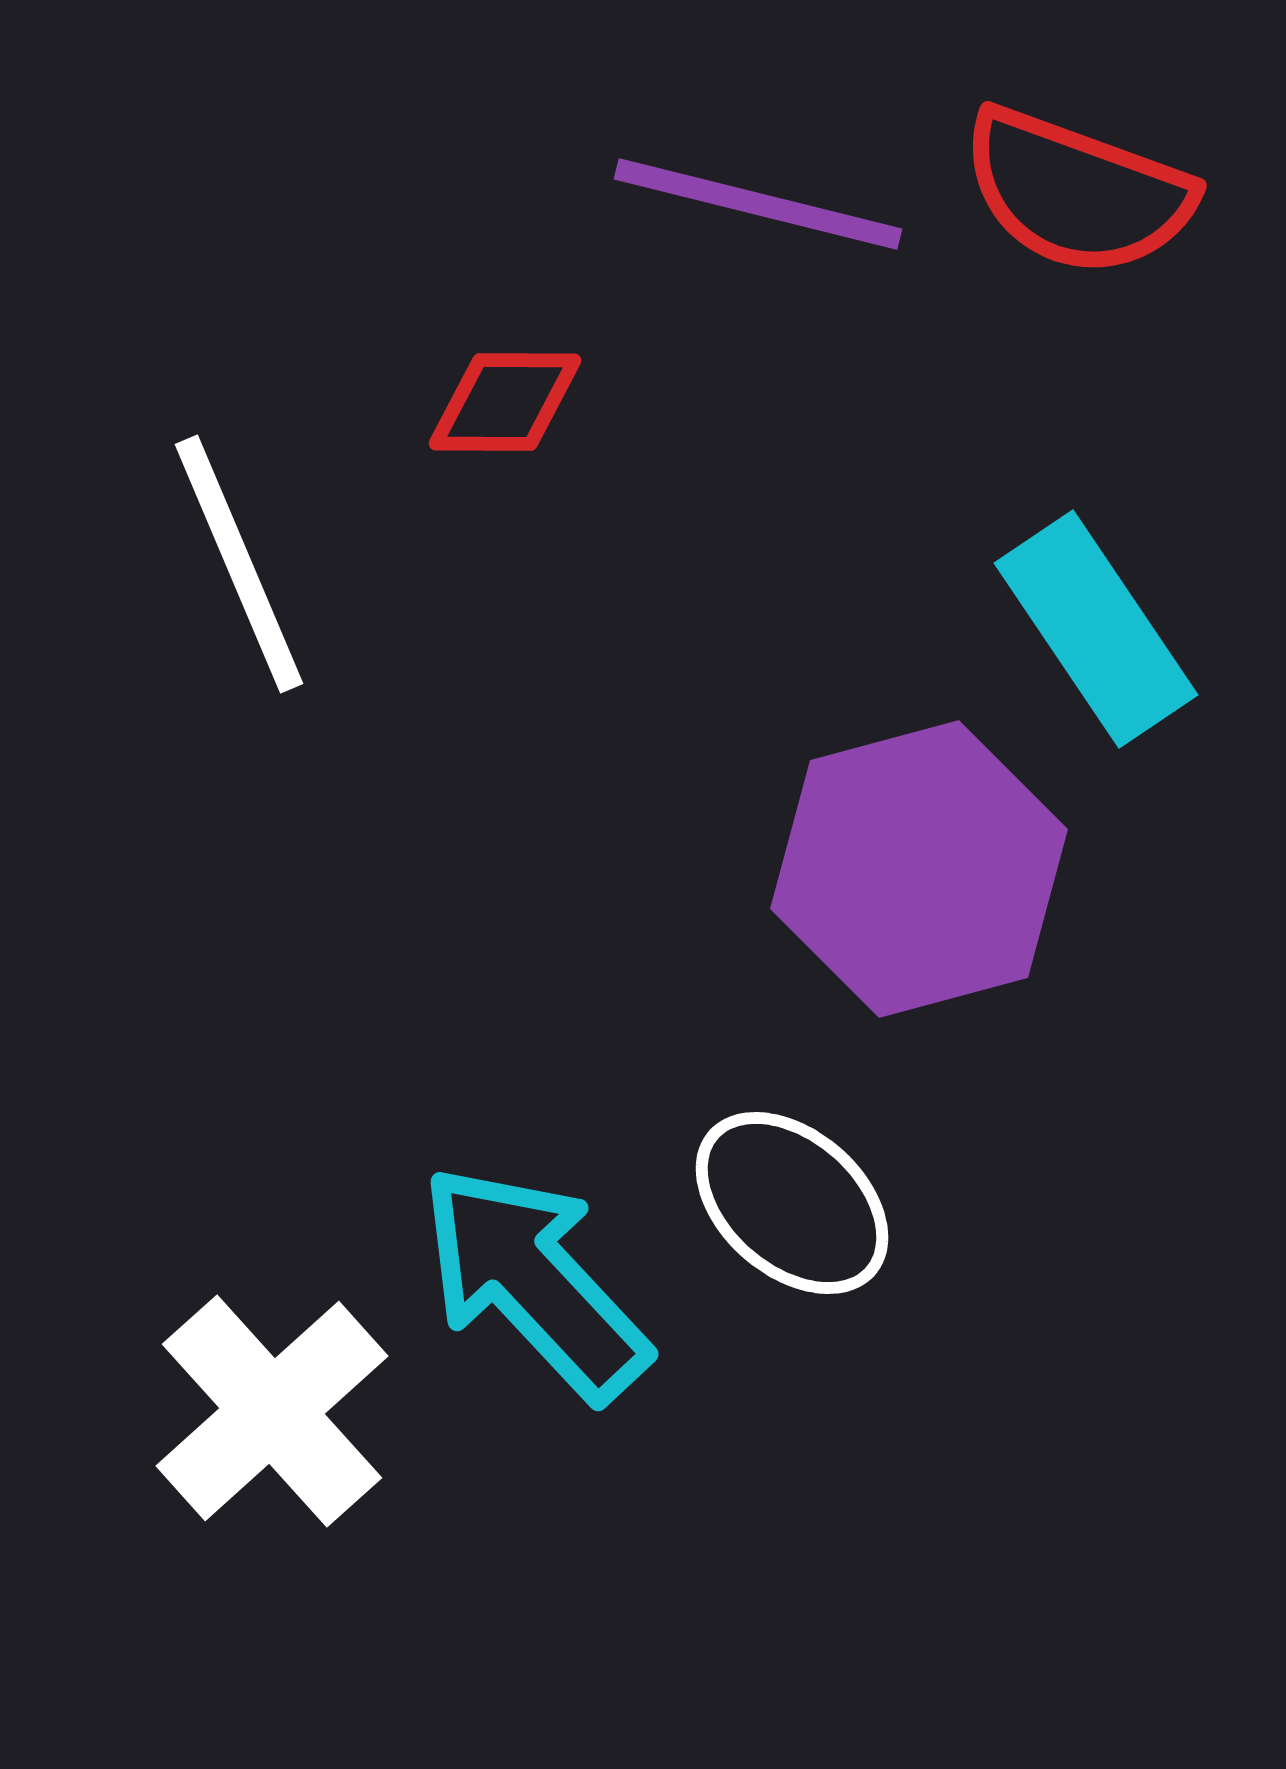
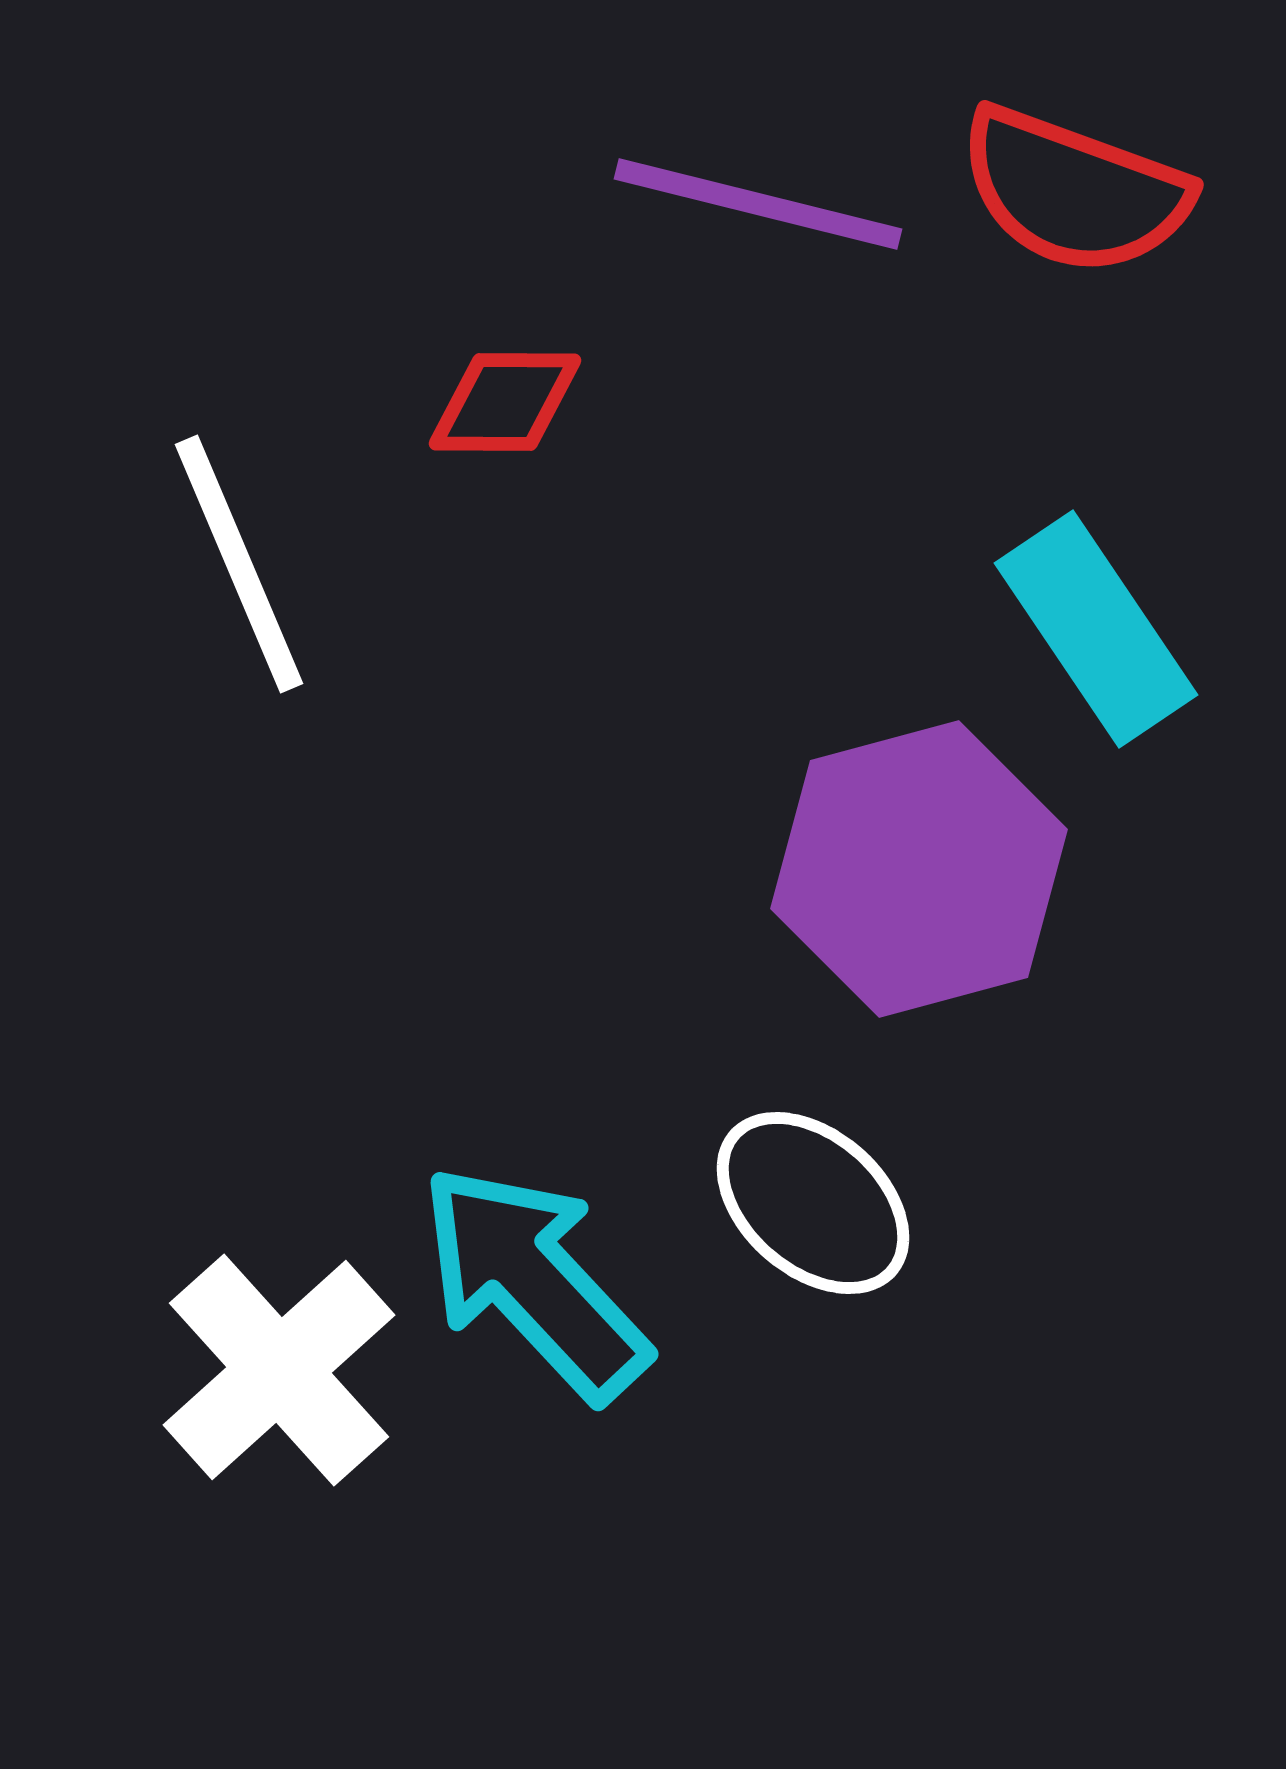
red semicircle: moved 3 px left, 1 px up
white ellipse: moved 21 px right
white cross: moved 7 px right, 41 px up
